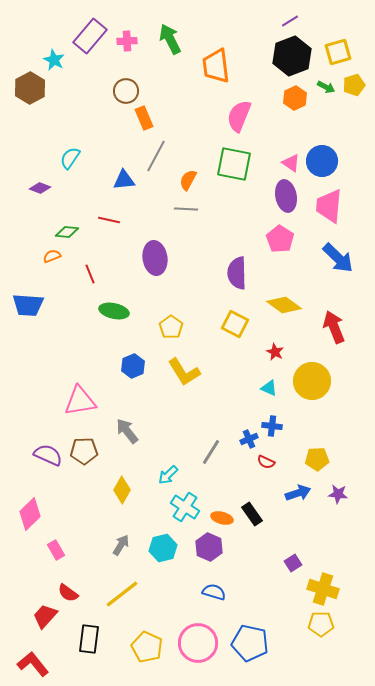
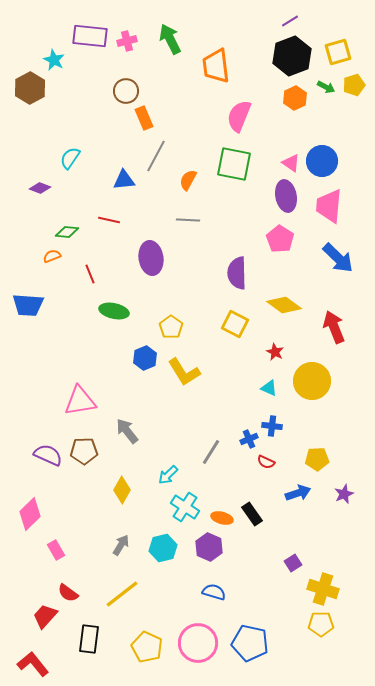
purple rectangle at (90, 36): rotated 56 degrees clockwise
pink cross at (127, 41): rotated 12 degrees counterclockwise
gray line at (186, 209): moved 2 px right, 11 px down
purple ellipse at (155, 258): moved 4 px left
blue hexagon at (133, 366): moved 12 px right, 8 px up
purple star at (338, 494): moved 6 px right; rotated 30 degrees counterclockwise
